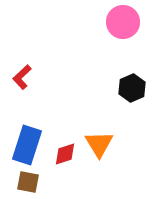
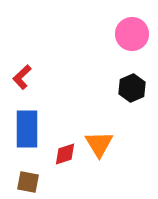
pink circle: moved 9 px right, 12 px down
blue rectangle: moved 16 px up; rotated 18 degrees counterclockwise
